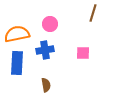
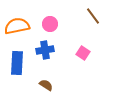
brown line: moved 3 px down; rotated 54 degrees counterclockwise
orange semicircle: moved 8 px up
pink square: rotated 32 degrees clockwise
brown semicircle: rotated 48 degrees counterclockwise
